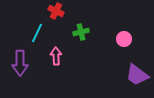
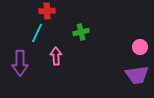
red cross: moved 9 px left; rotated 28 degrees counterclockwise
pink circle: moved 16 px right, 8 px down
purple trapezoid: rotated 45 degrees counterclockwise
